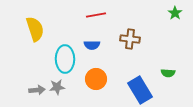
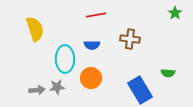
orange circle: moved 5 px left, 1 px up
